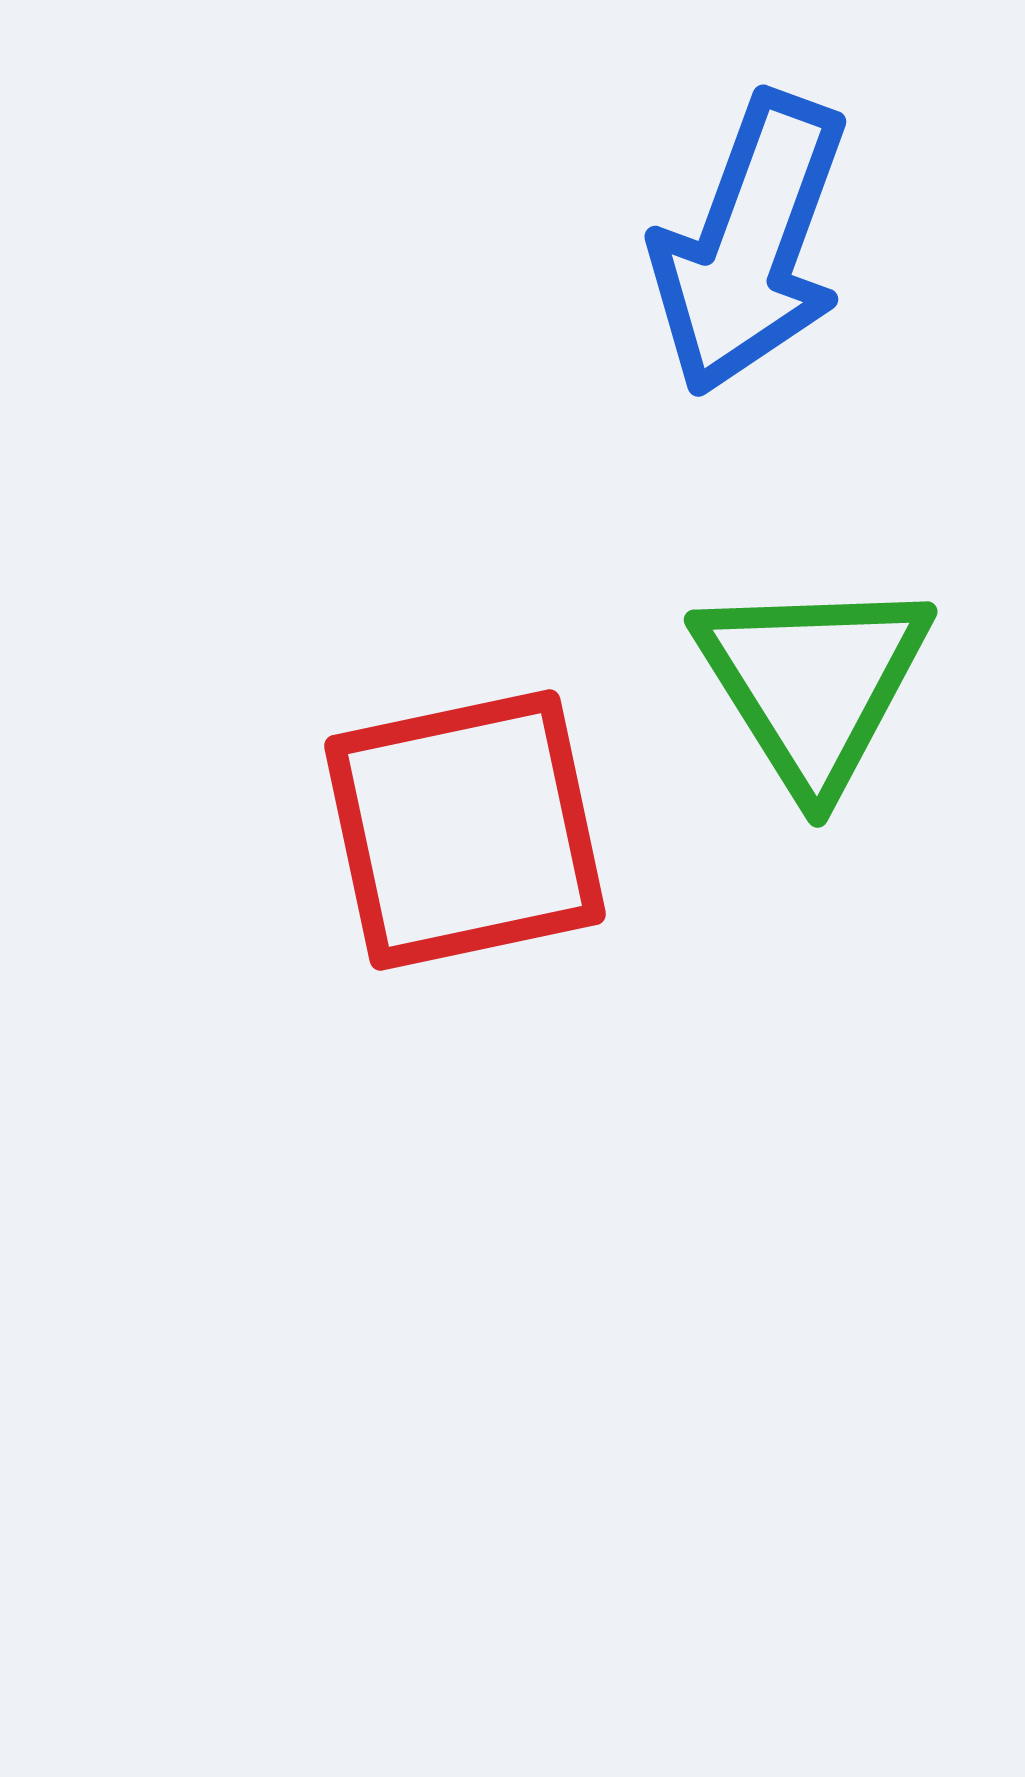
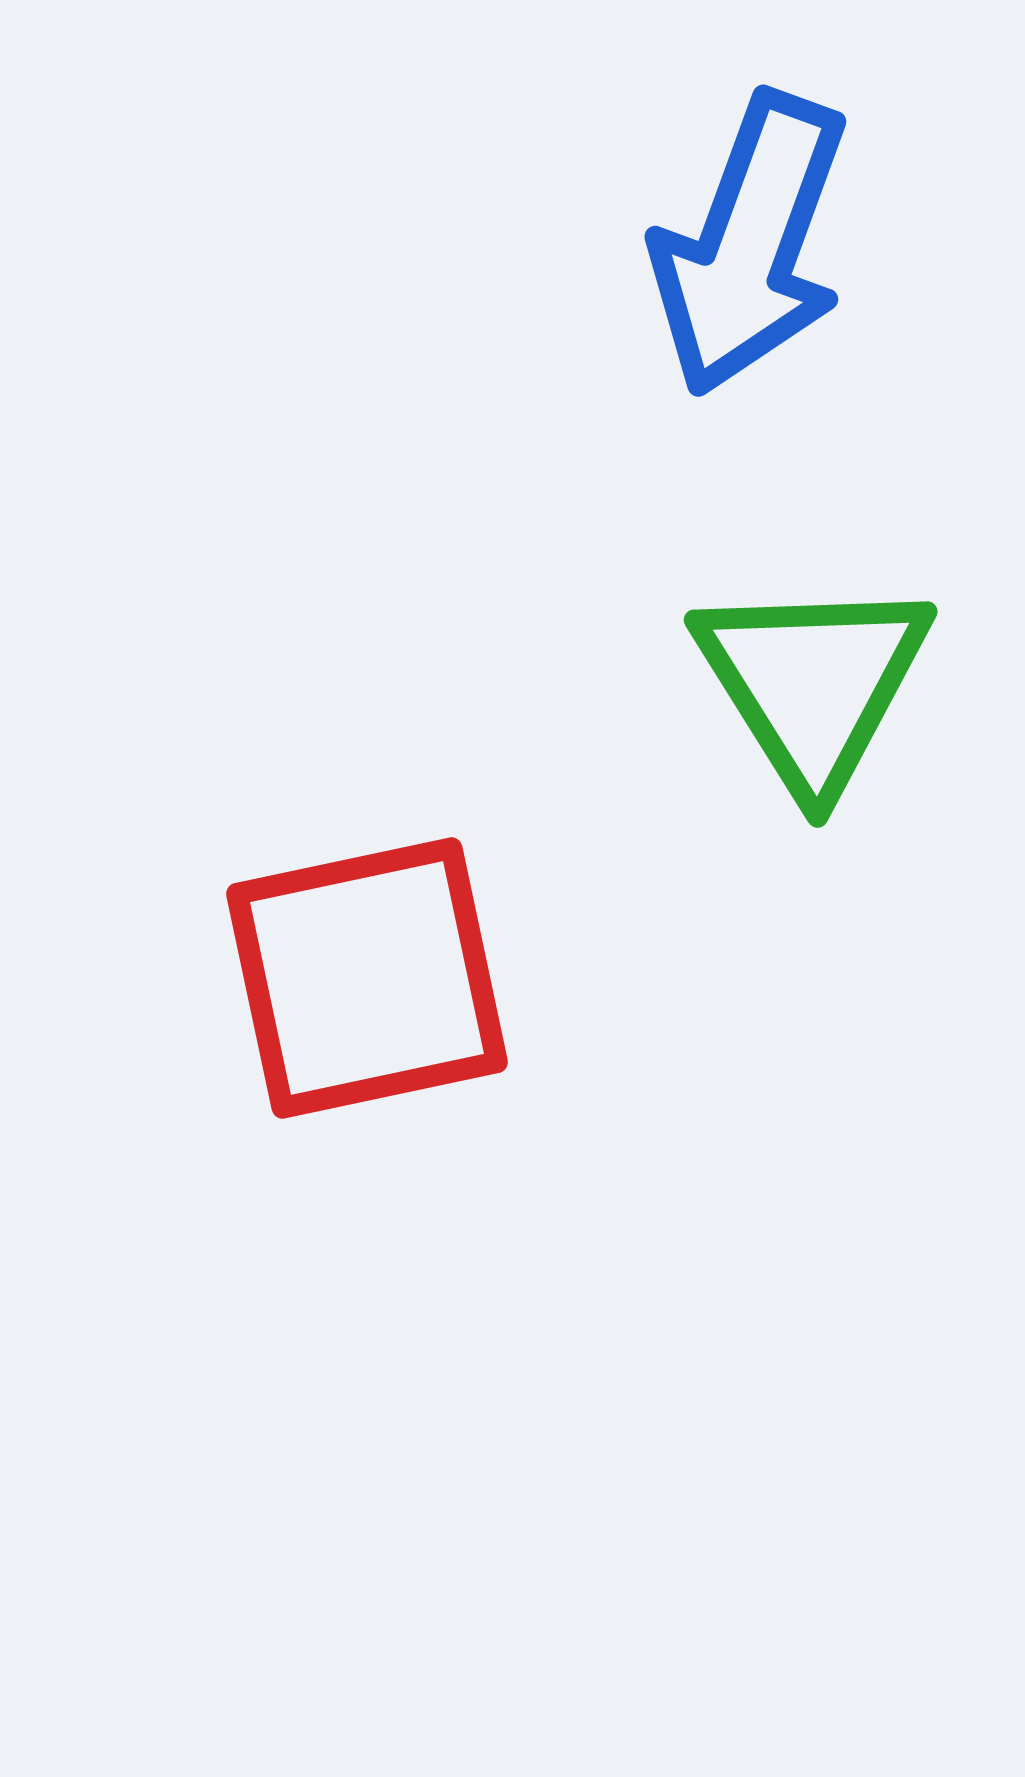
red square: moved 98 px left, 148 px down
